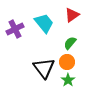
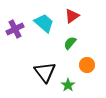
red triangle: moved 1 px down
cyan trapezoid: rotated 10 degrees counterclockwise
orange circle: moved 20 px right, 3 px down
black triangle: moved 1 px right, 4 px down
green star: moved 5 px down
